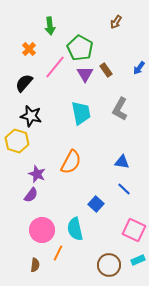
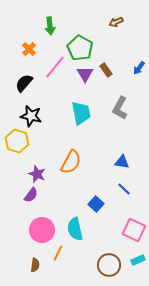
brown arrow: rotated 32 degrees clockwise
gray L-shape: moved 1 px up
